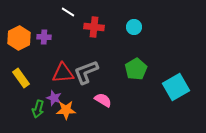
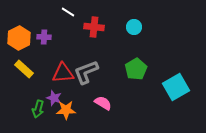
yellow rectangle: moved 3 px right, 9 px up; rotated 12 degrees counterclockwise
pink semicircle: moved 3 px down
